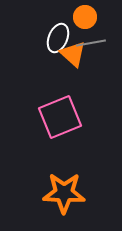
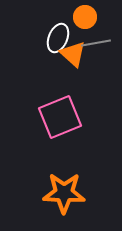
gray line: moved 5 px right
